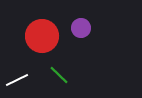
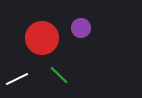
red circle: moved 2 px down
white line: moved 1 px up
